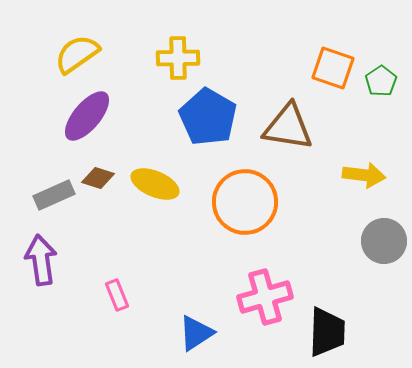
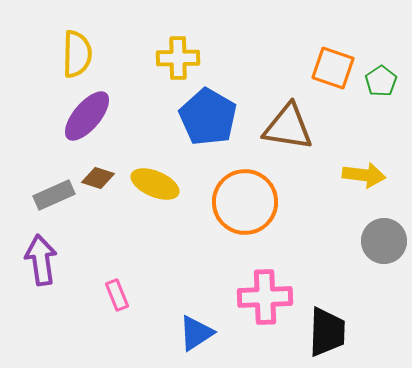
yellow semicircle: rotated 126 degrees clockwise
pink cross: rotated 14 degrees clockwise
